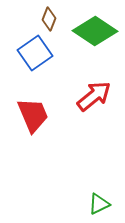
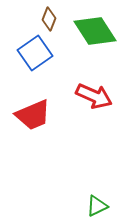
green diamond: rotated 24 degrees clockwise
red arrow: rotated 63 degrees clockwise
red trapezoid: rotated 90 degrees clockwise
green triangle: moved 2 px left, 2 px down
